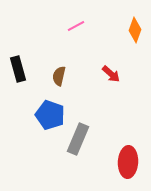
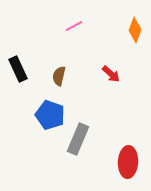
pink line: moved 2 px left
black rectangle: rotated 10 degrees counterclockwise
